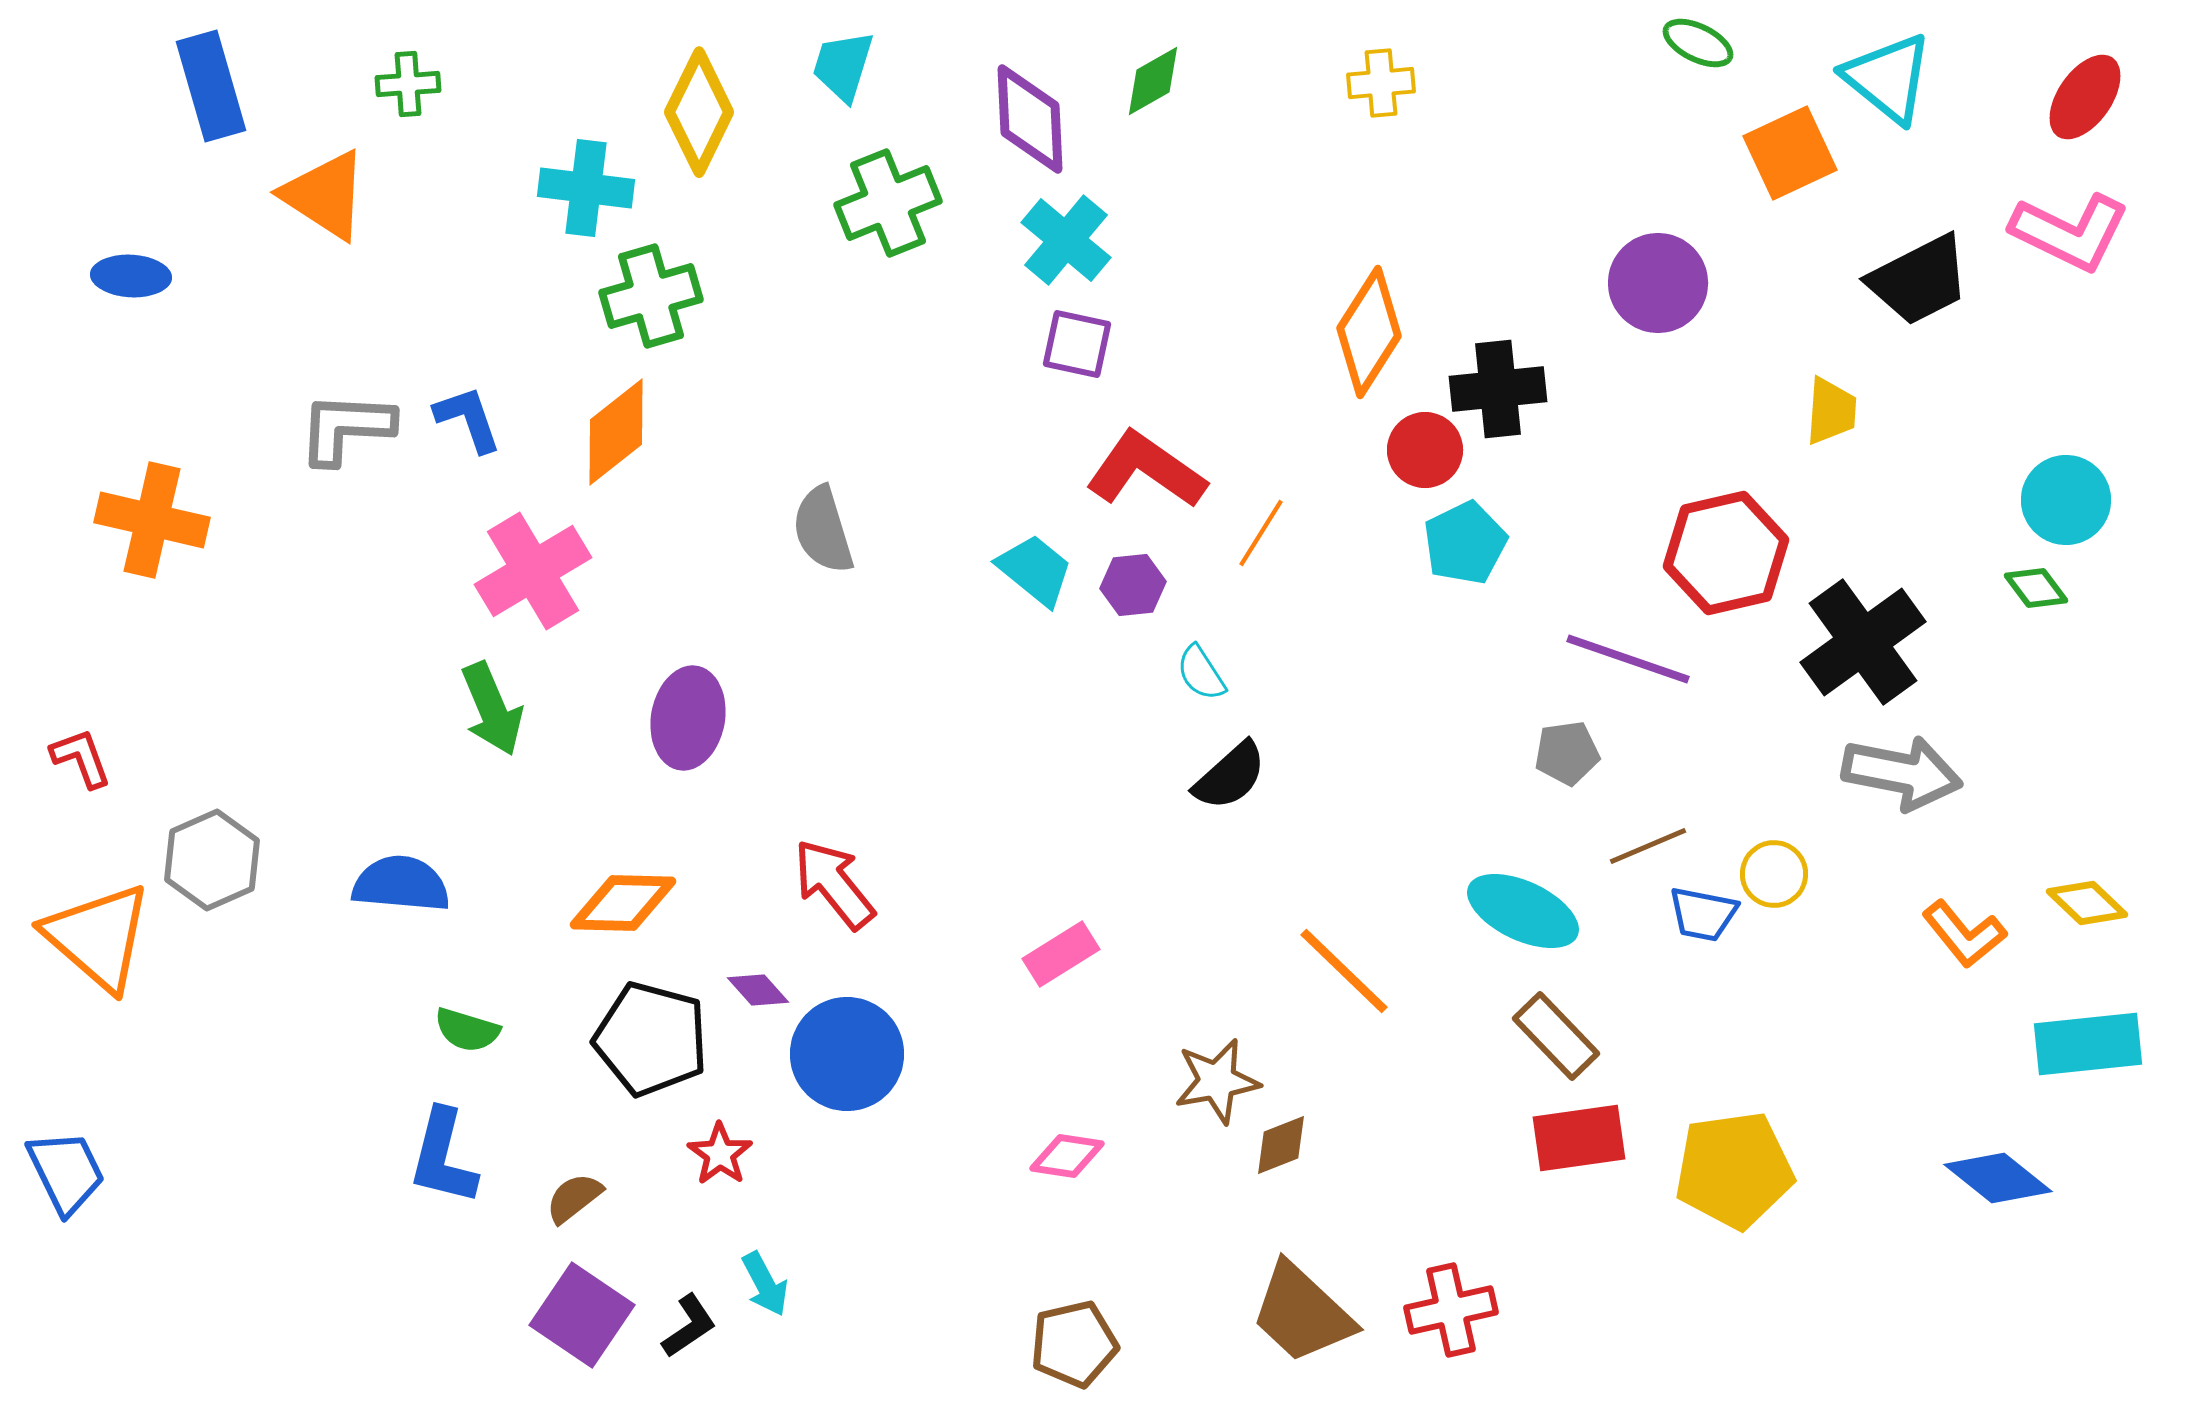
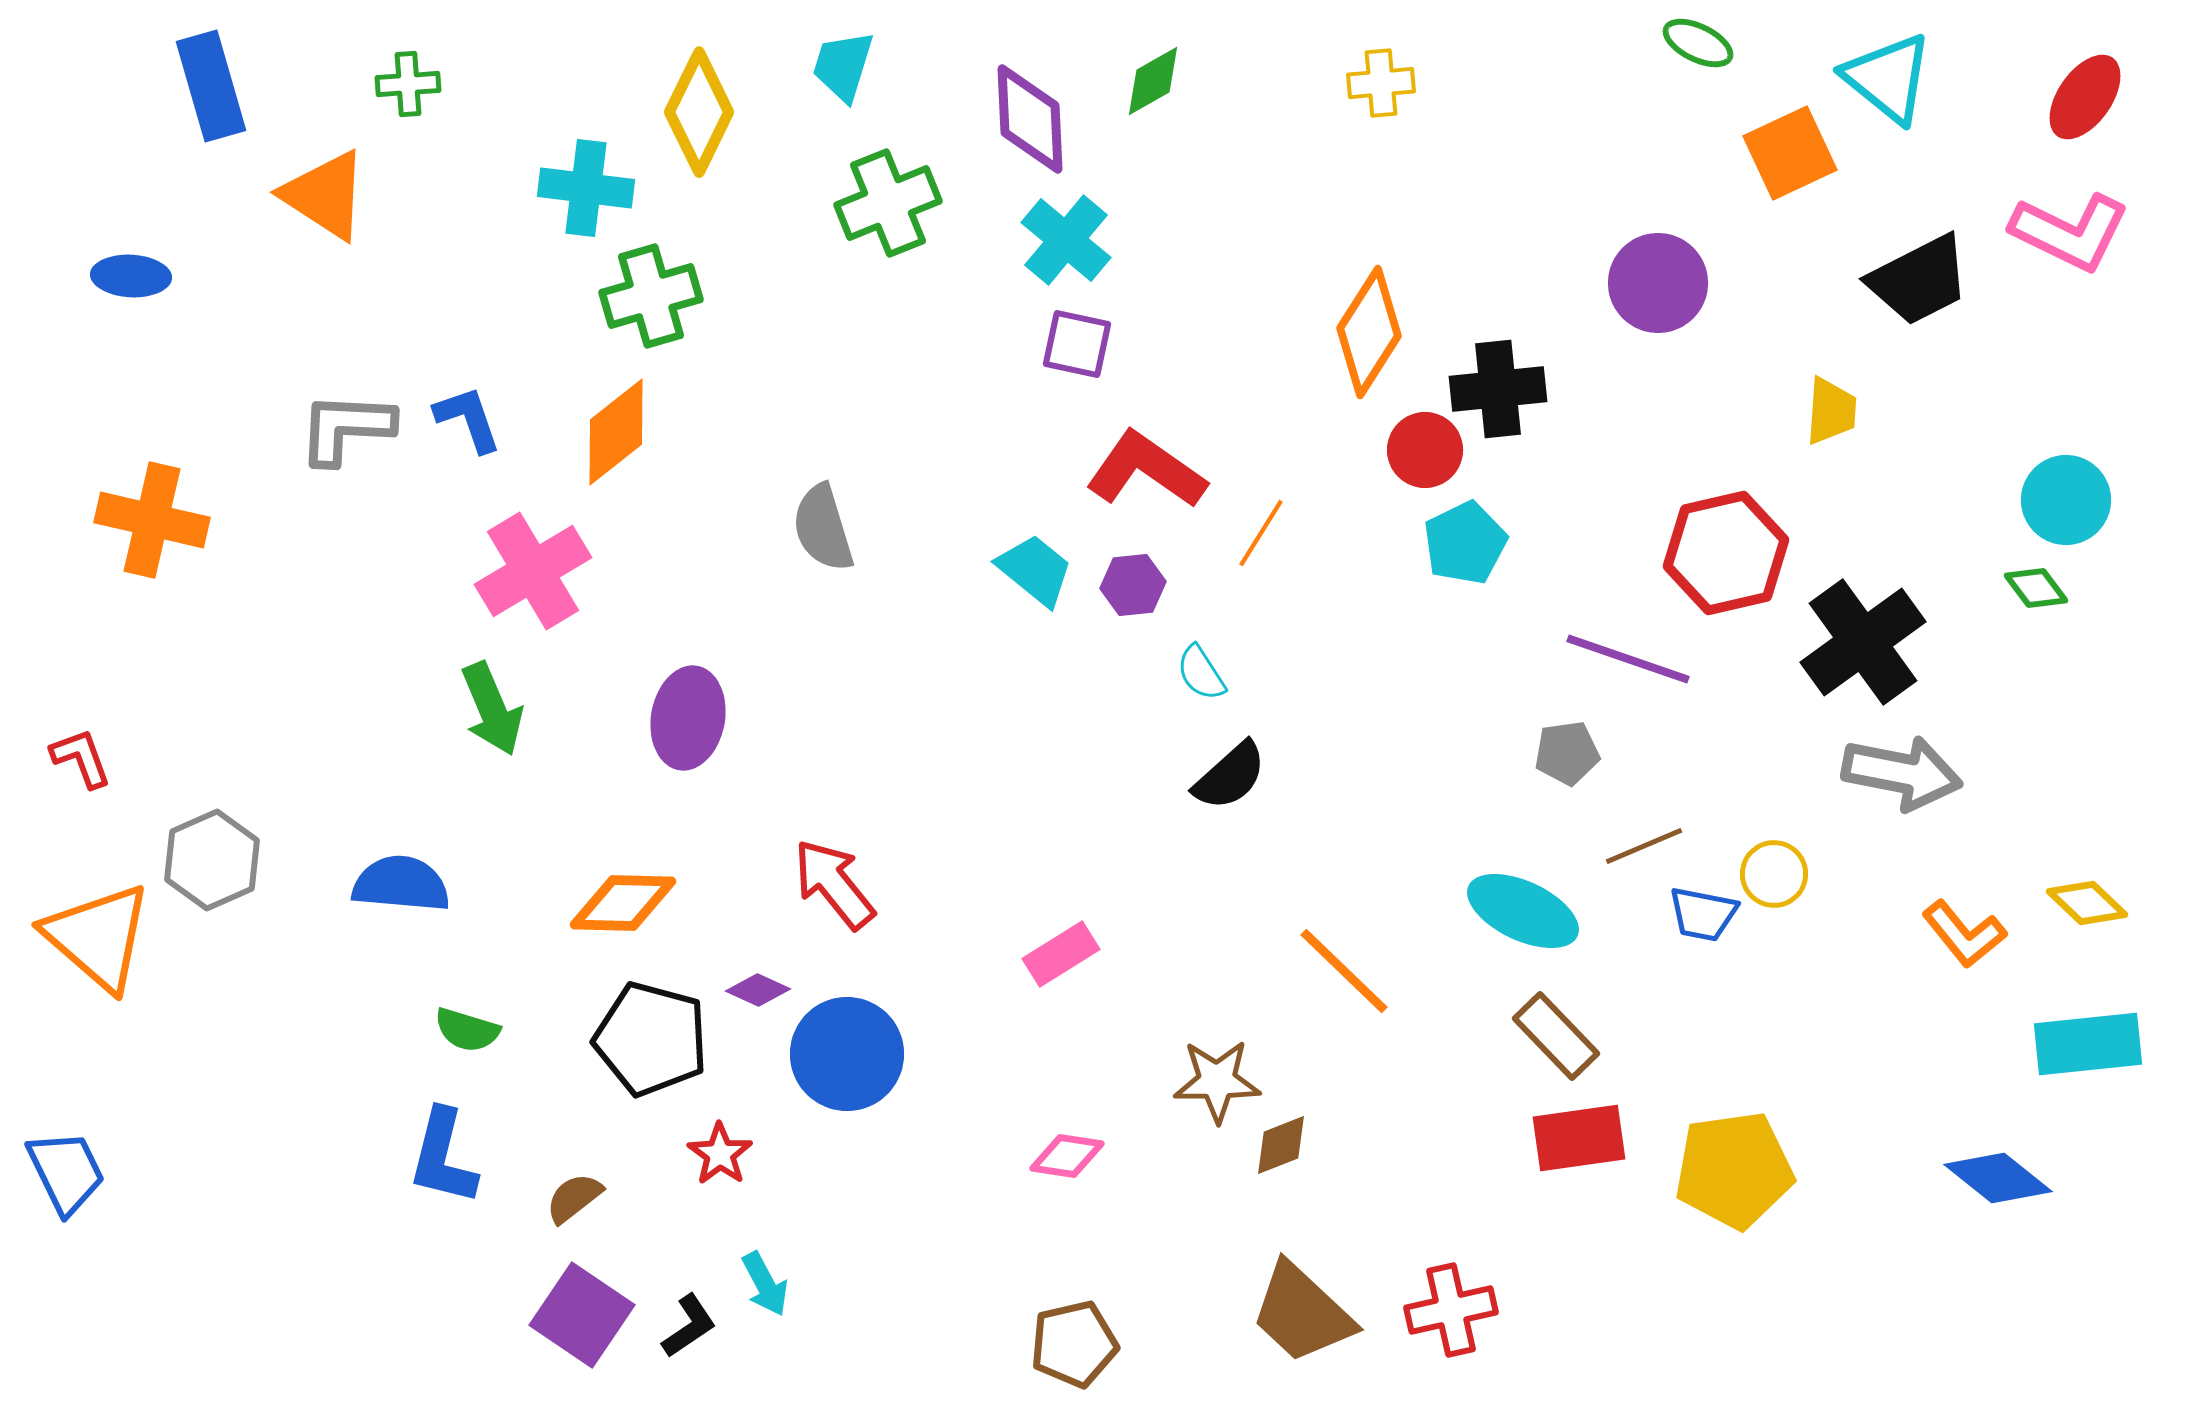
gray semicircle at (823, 530): moved 2 px up
brown line at (1648, 846): moved 4 px left
purple diamond at (758, 990): rotated 24 degrees counterclockwise
brown star at (1217, 1081): rotated 10 degrees clockwise
